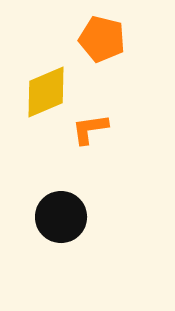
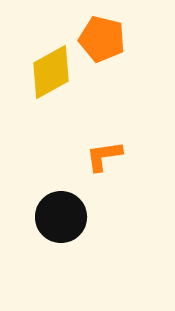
yellow diamond: moved 5 px right, 20 px up; rotated 6 degrees counterclockwise
orange L-shape: moved 14 px right, 27 px down
